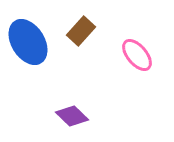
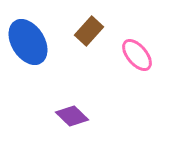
brown rectangle: moved 8 px right
